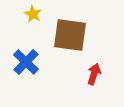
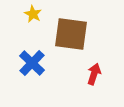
brown square: moved 1 px right, 1 px up
blue cross: moved 6 px right, 1 px down
